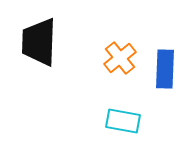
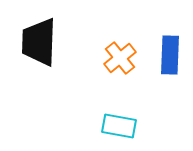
blue rectangle: moved 5 px right, 14 px up
cyan rectangle: moved 4 px left, 5 px down
